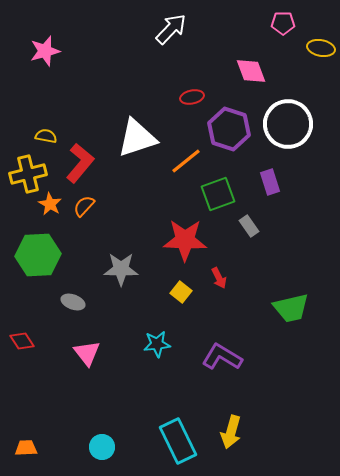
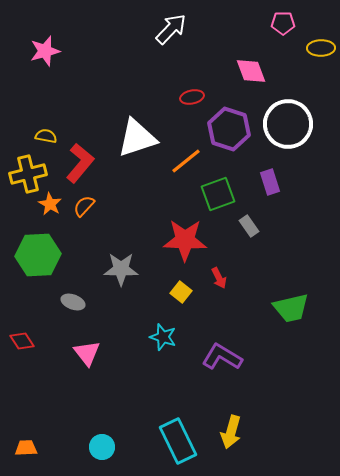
yellow ellipse: rotated 12 degrees counterclockwise
cyan star: moved 6 px right, 7 px up; rotated 24 degrees clockwise
